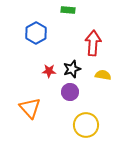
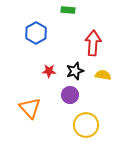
black star: moved 3 px right, 2 px down
purple circle: moved 3 px down
